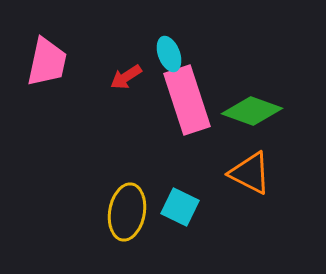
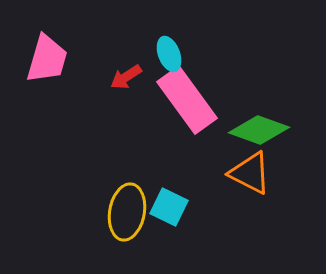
pink trapezoid: moved 3 px up; rotated 4 degrees clockwise
pink rectangle: rotated 18 degrees counterclockwise
green diamond: moved 7 px right, 19 px down
cyan square: moved 11 px left
